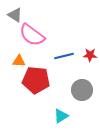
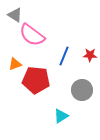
blue line: rotated 54 degrees counterclockwise
orange triangle: moved 4 px left, 3 px down; rotated 24 degrees counterclockwise
